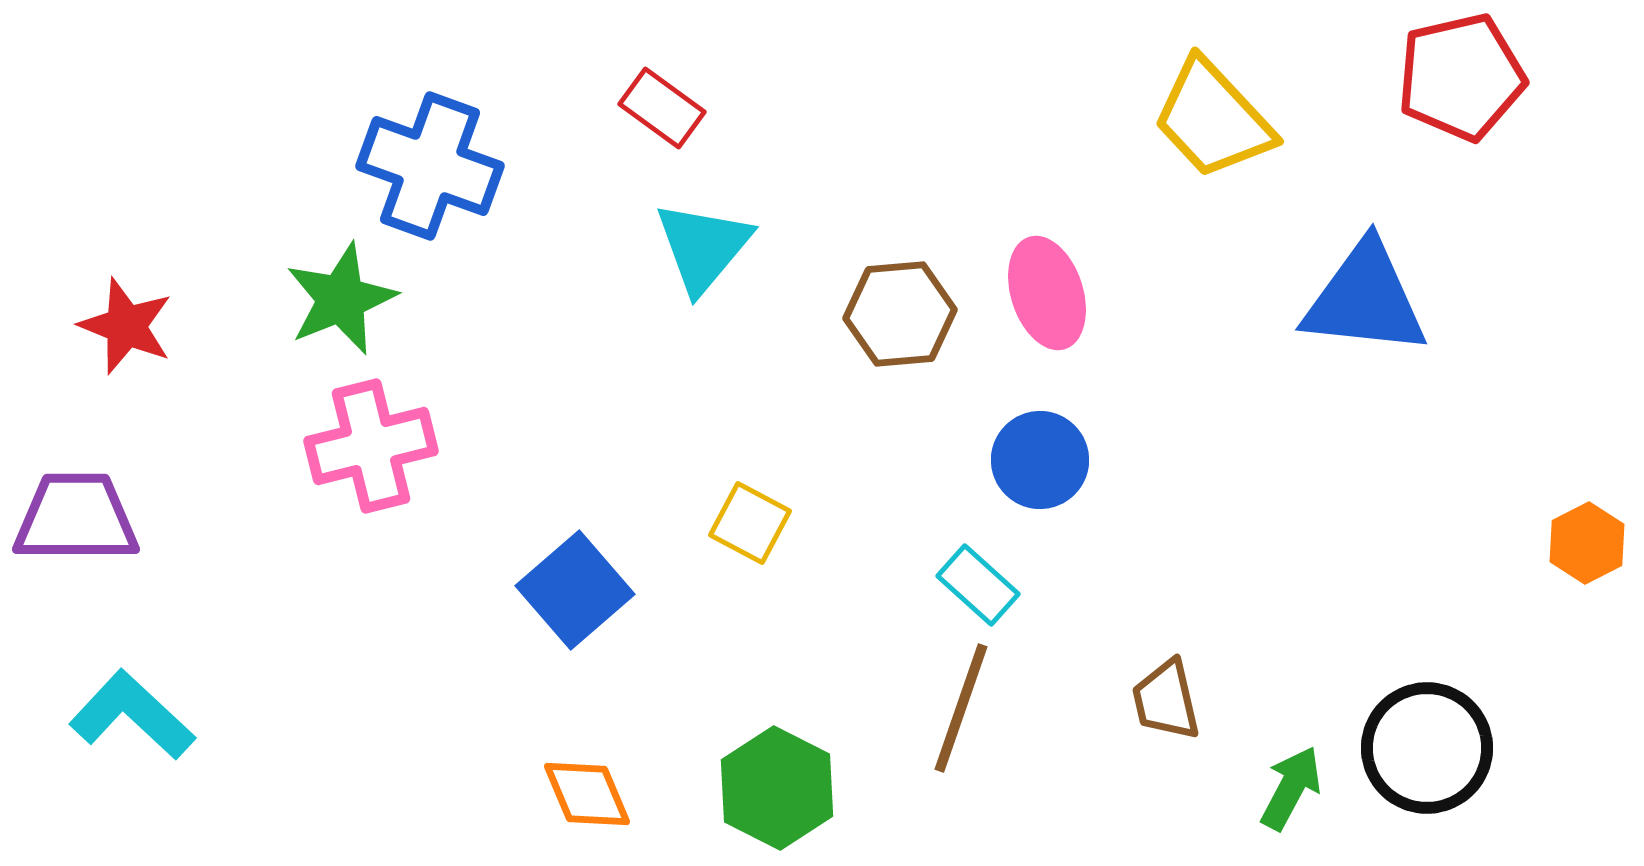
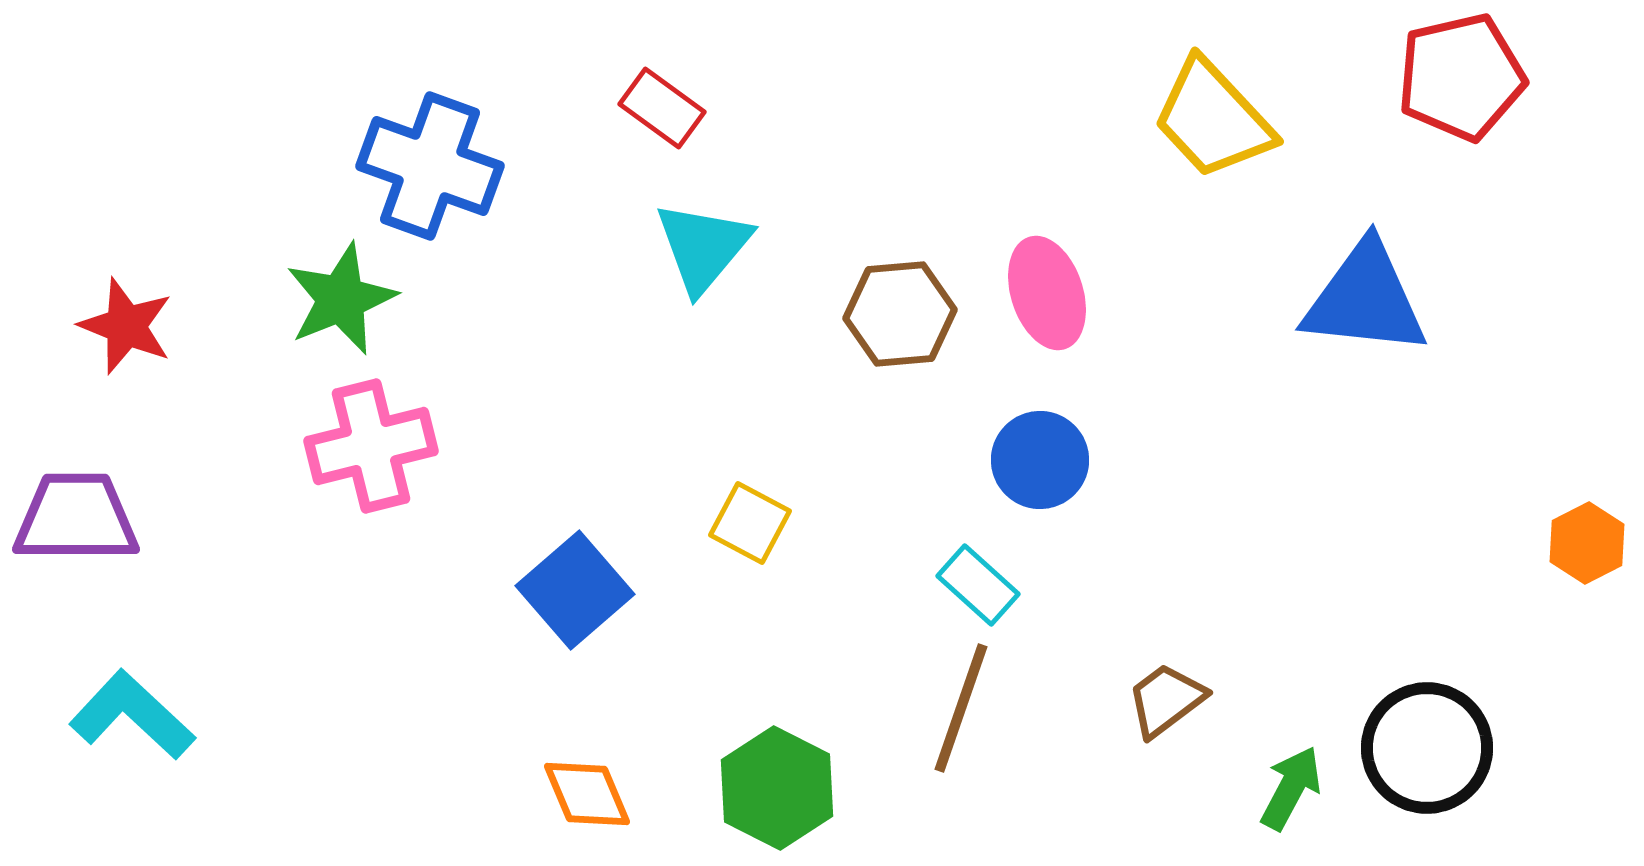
brown trapezoid: rotated 66 degrees clockwise
